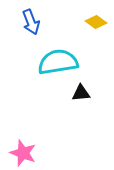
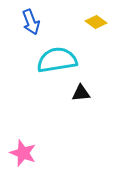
cyan semicircle: moved 1 px left, 2 px up
